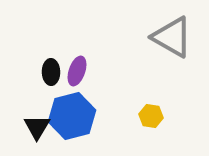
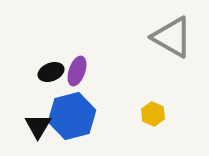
black ellipse: rotated 70 degrees clockwise
yellow hexagon: moved 2 px right, 2 px up; rotated 15 degrees clockwise
black triangle: moved 1 px right, 1 px up
